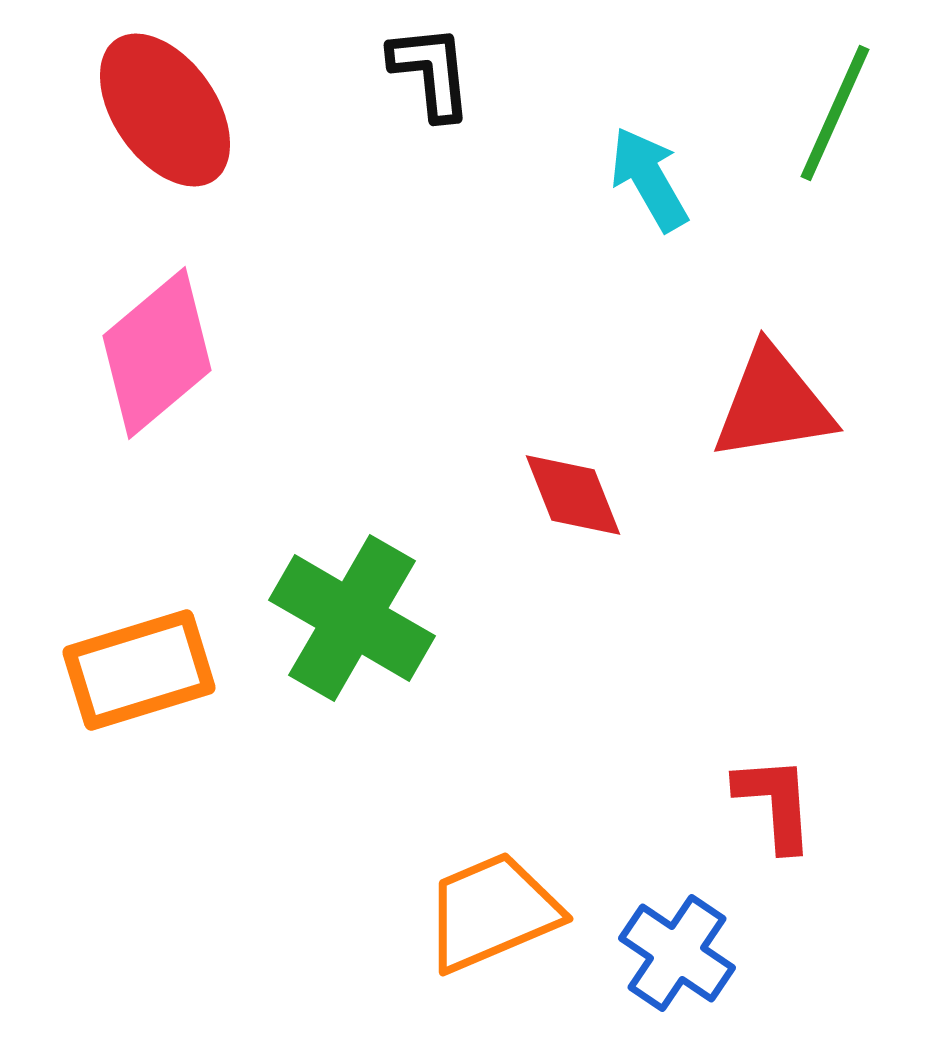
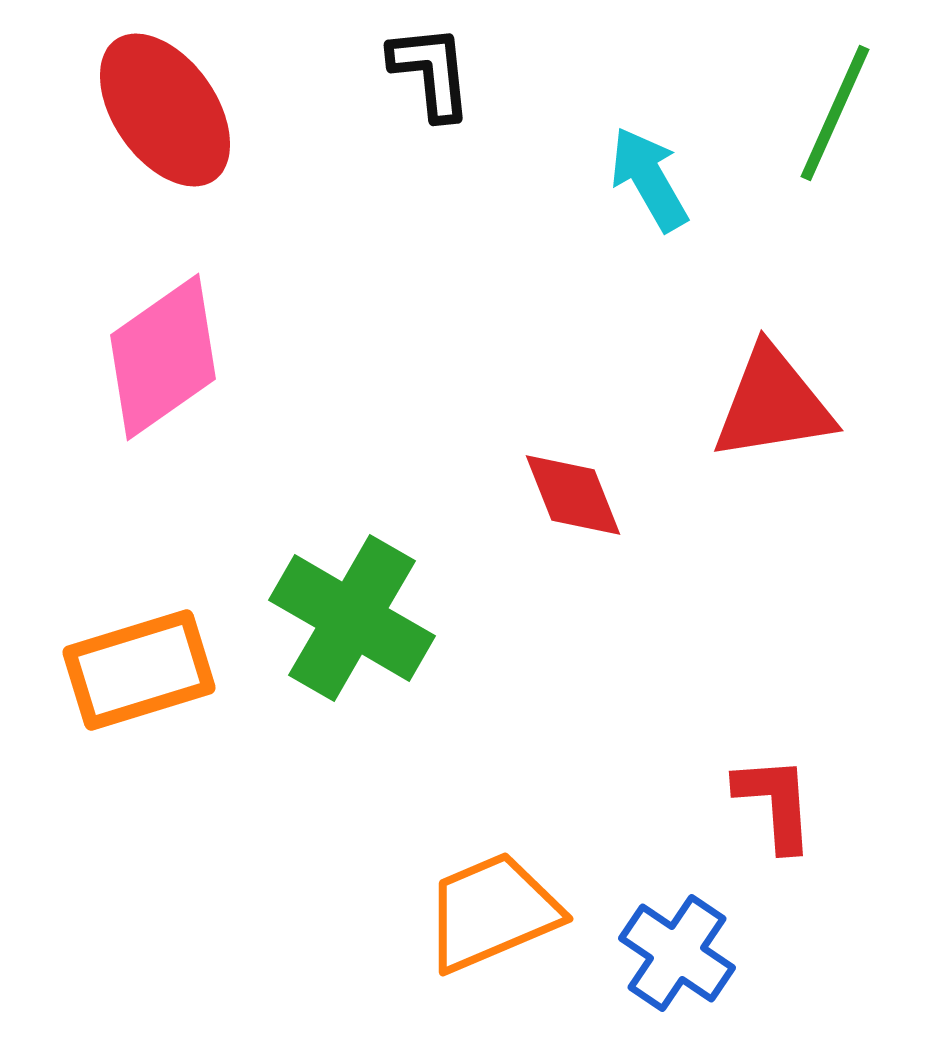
pink diamond: moved 6 px right, 4 px down; rotated 5 degrees clockwise
